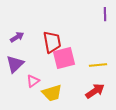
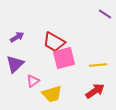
purple line: rotated 56 degrees counterclockwise
red trapezoid: moved 2 px right; rotated 130 degrees clockwise
yellow trapezoid: moved 1 px down
